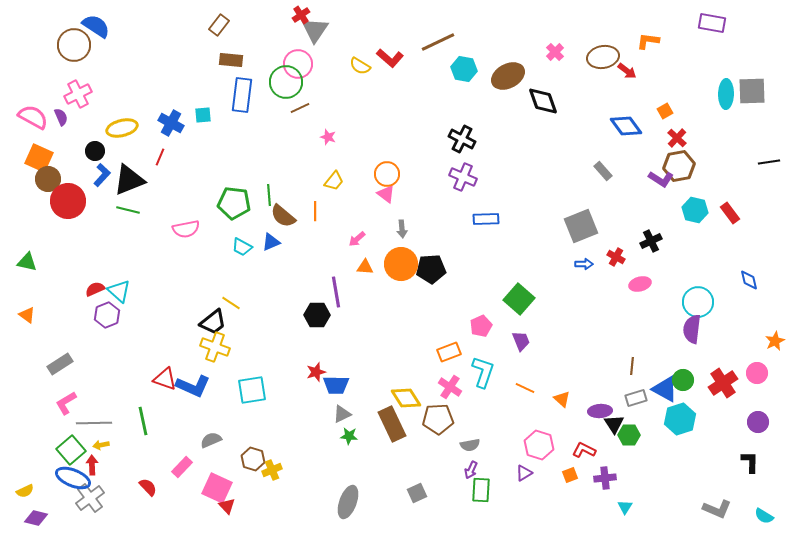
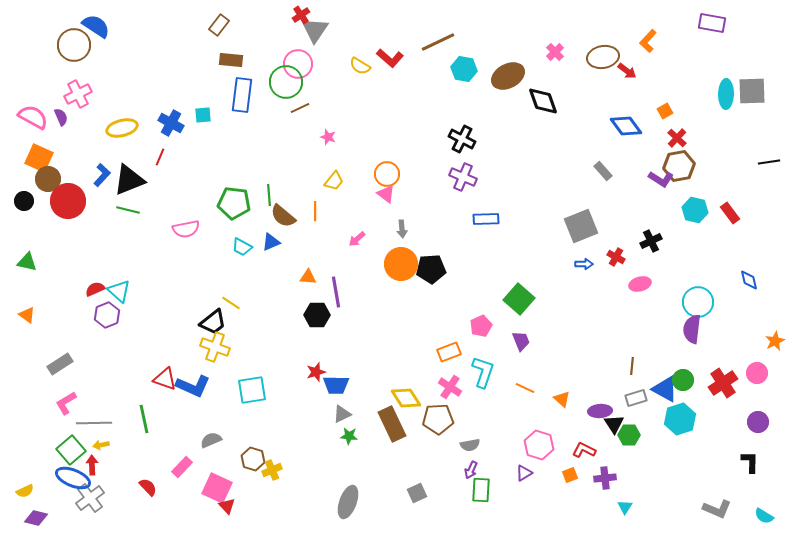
orange L-shape at (648, 41): rotated 55 degrees counterclockwise
black circle at (95, 151): moved 71 px left, 50 px down
orange triangle at (365, 267): moved 57 px left, 10 px down
green line at (143, 421): moved 1 px right, 2 px up
